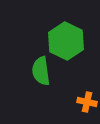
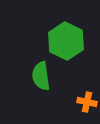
green semicircle: moved 5 px down
